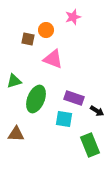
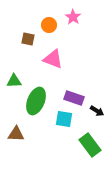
pink star: rotated 21 degrees counterclockwise
orange circle: moved 3 px right, 5 px up
green triangle: rotated 14 degrees clockwise
green ellipse: moved 2 px down
green rectangle: rotated 15 degrees counterclockwise
